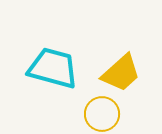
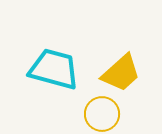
cyan trapezoid: moved 1 px right, 1 px down
